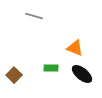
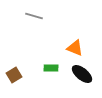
brown square: rotated 14 degrees clockwise
